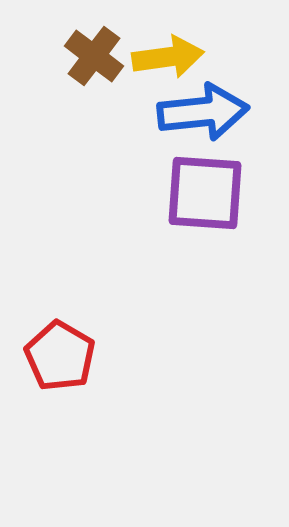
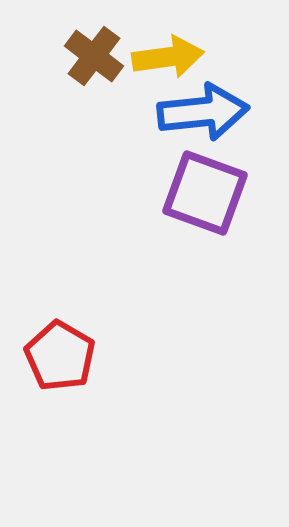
purple square: rotated 16 degrees clockwise
